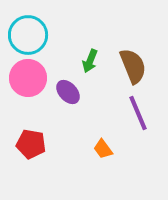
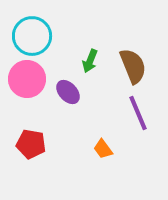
cyan circle: moved 4 px right, 1 px down
pink circle: moved 1 px left, 1 px down
